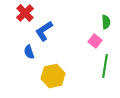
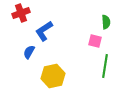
red cross: moved 4 px left; rotated 24 degrees clockwise
pink square: rotated 24 degrees counterclockwise
blue semicircle: rotated 48 degrees clockwise
